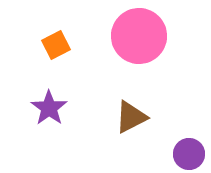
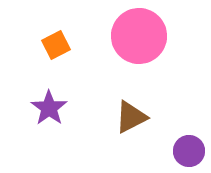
purple circle: moved 3 px up
